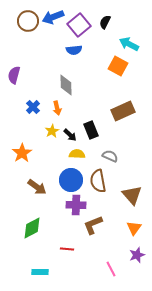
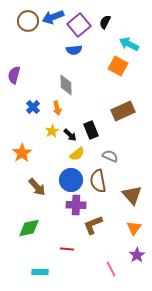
yellow semicircle: rotated 140 degrees clockwise
brown arrow: rotated 12 degrees clockwise
green diamond: moved 3 px left; rotated 15 degrees clockwise
purple star: rotated 14 degrees counterclockwise
